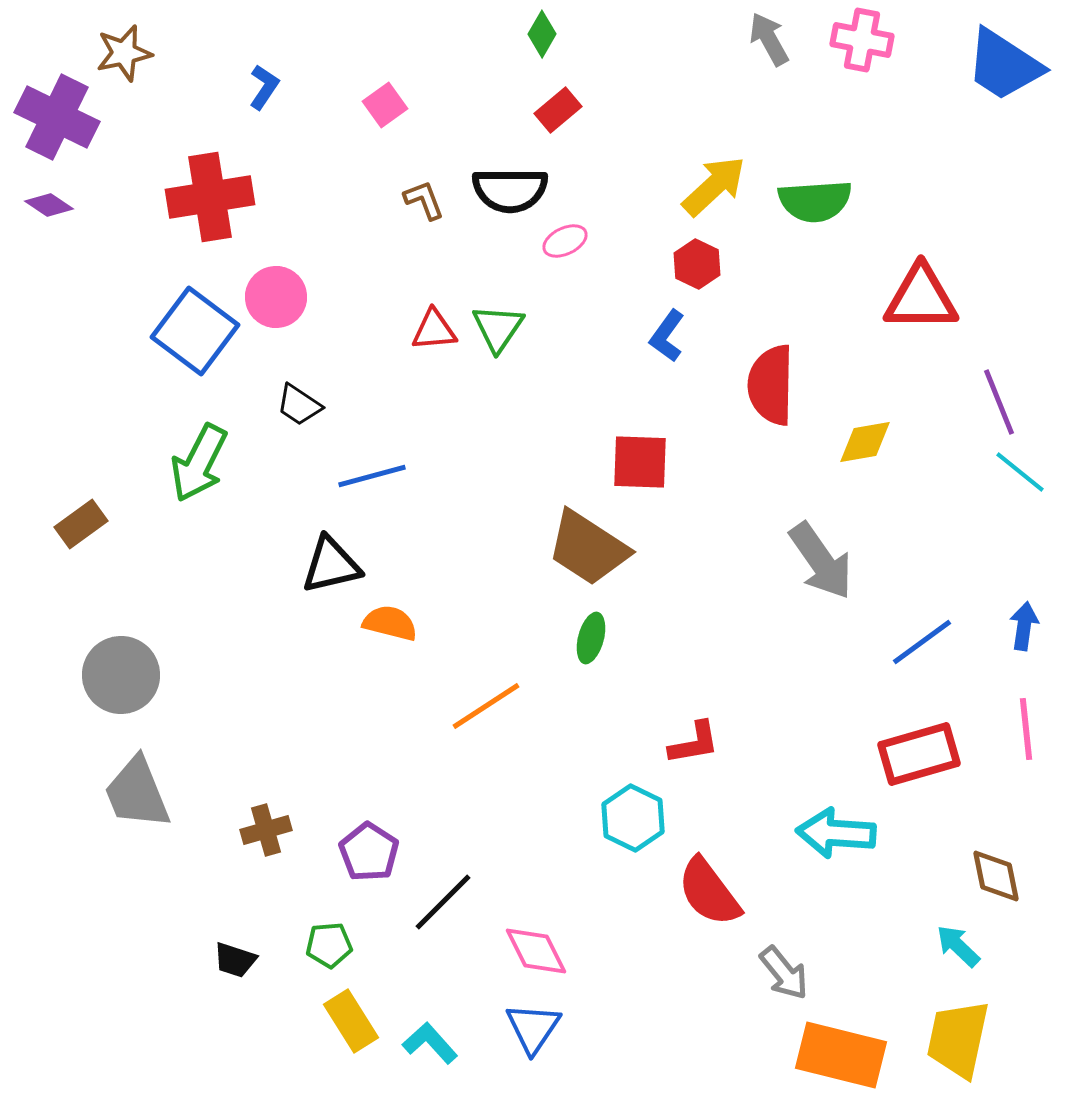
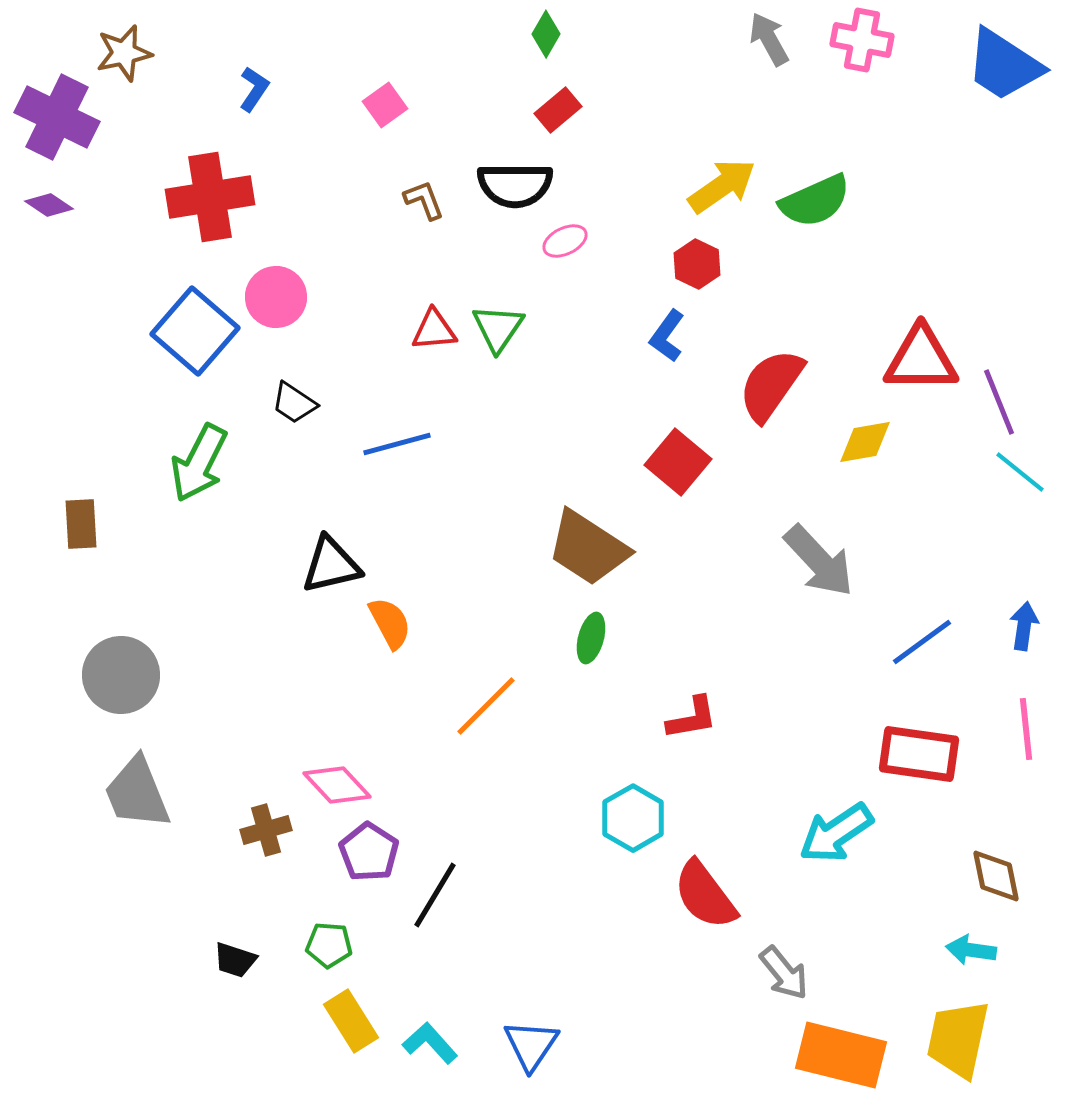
green diamond at (542, 34): moved 4 px right
blue L-shape at (264, 87): moved 10 px left, 2 px down
yellow arrow at (714, 186): moved 8 px right; rotated 8 degrees clockwise
black semicircle at (510, 190): moved 5 px right, 5 px up
green semicircle at (815, 201): rotated 20 degrees counterclockwise
red triangle at (921, 298): moved 61 px down
blue square at (195, 331): rotated 4 degrees clockwise
red semicircle at (771, 385): rotated 34 degrees clockwise
black trapezoid at (299, 405): moved 5 px left, 2 px up
red square at (640, 462): moved 38 px right; rotated 38 degrees clockwise
blue line at (372, 476): moved 25 px right, 32 px up
brown rectangle at (81, 524): rotated 57 degrees counterclockwise
gray arrow at (821, 561): moved 2 px left; rotated 8 degrees counterclockwise
orange semicircle at (390, 623): rotated 48 degrees clockwise
orange line at (486, 706): rotated 12 degrees counterclockwise
red L-shape at (694, 743): moved 2 px left, 25 px up
red rectangle at (919, 754): rotated 24 degrees clockwise
cyan hexagon at (633, 818): rotated 4 degrees clockwise
cyan arrow at (836, 833): rotated 38 degrees counterclockwise
red semicircle at (709, 892): moved 4 px left, 3 px down
black line at (443, 902): moved 8 px left, 7 px up; rotated 14 degrees counterclockwise
green pentagon at (329, 945): rotated 9 degrees clockwise
cyan arrow at (958, 946): moved 13 px right, 4 px down; rotated 36 degrees counterclockwise
pink diamond at (536, 951): moved 199 px left, 166 px up; rotated 16 degrees counterclockwise
blue triangle at (533, 1028): moved 2 px left, 17 px down
